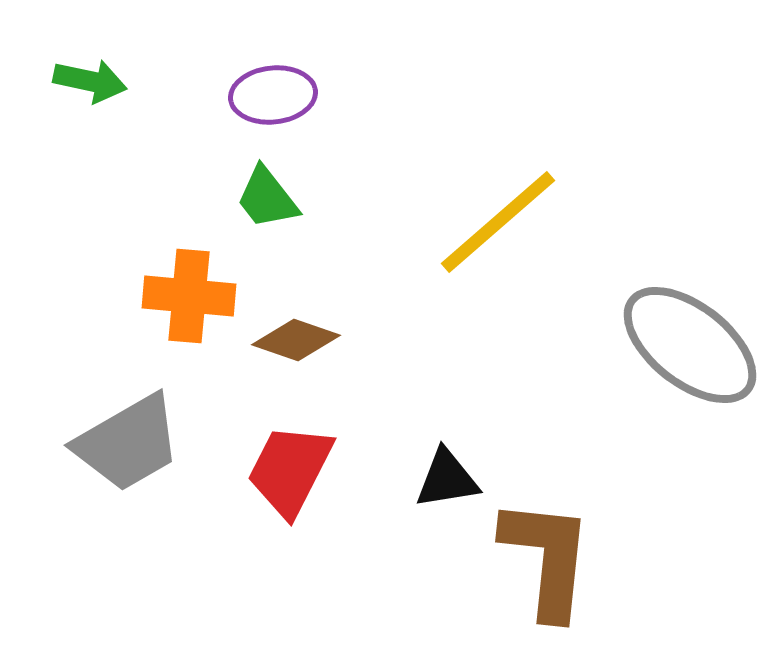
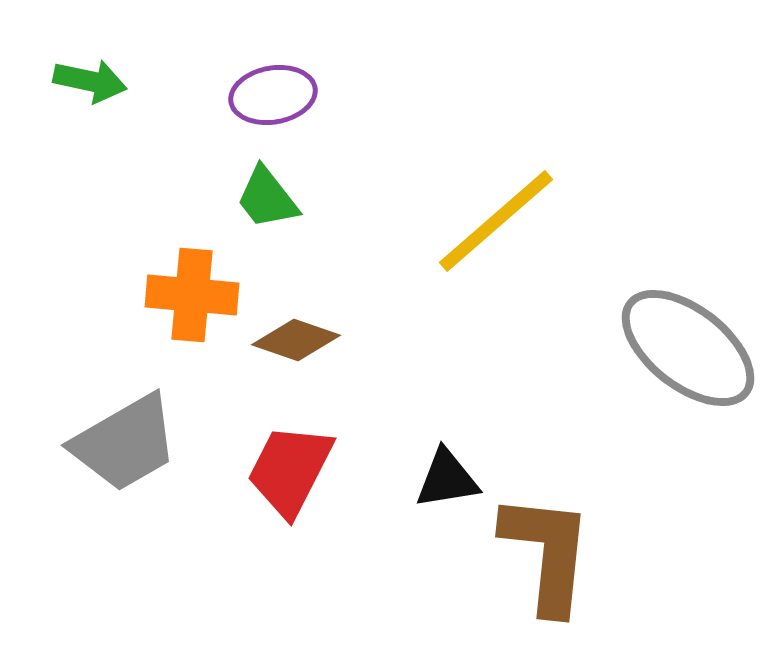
purple ellipse: rotated 4 degrees counterclockwise
yellow line: moved 2 px left, 1 px up
orange cross: moved 3 px right, 1 px up
gray ellipse: moved 2 px left, 3 px down
gray trapezoid: moved 3 px left
brown L-shape: moved 5 px up
